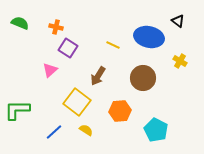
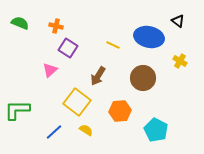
orange cross: moved 1 px up
